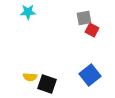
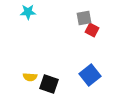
black square: moved 2 px right
